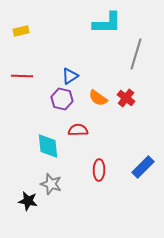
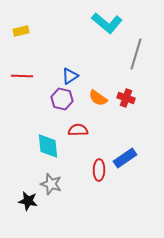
cyan L-shape: rotated 40 degrees clockwise
red cross: rotated 18 degrees counterclockwise
blue rectangle: moved 18 px left, 9 px up; rotated 10 degrees clockwise
